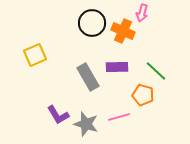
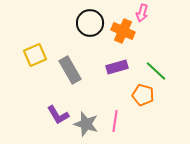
black circle: moved 2 px left
purple rectangle: rotated 15 degrees counterclockwise
gray rectangle: moved 18 px left, 7 px up
pink line: moved 4 px left, 4 px down; rotated 65 degrees counterclockwise
